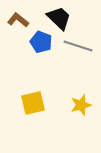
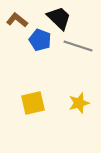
brown L-shape: moved 1 px left
blue pentagon: moved 1 px left, 2 px up
yellow star: moved 2 px left, 2 px up
